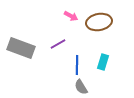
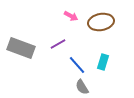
brown ellipse: moved 2 px right
blue line: rotated 42 degrees counterclockwise
gray semicircle: moved 1 px right
